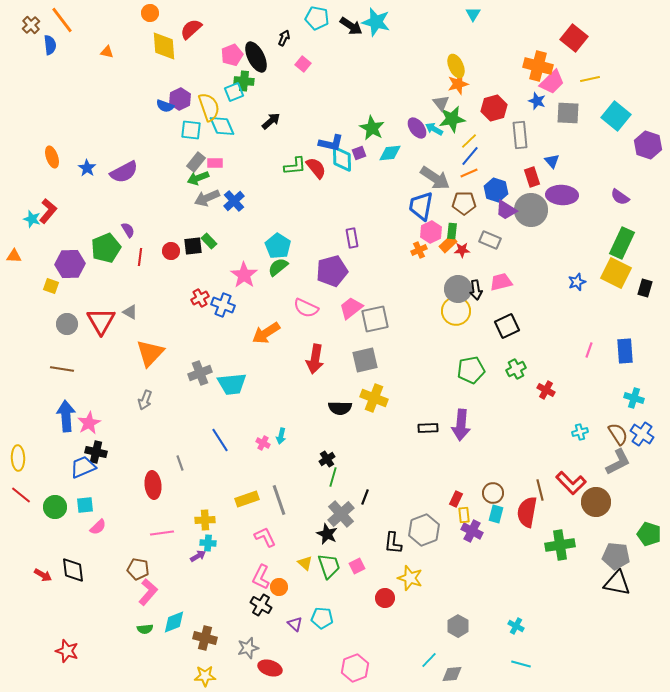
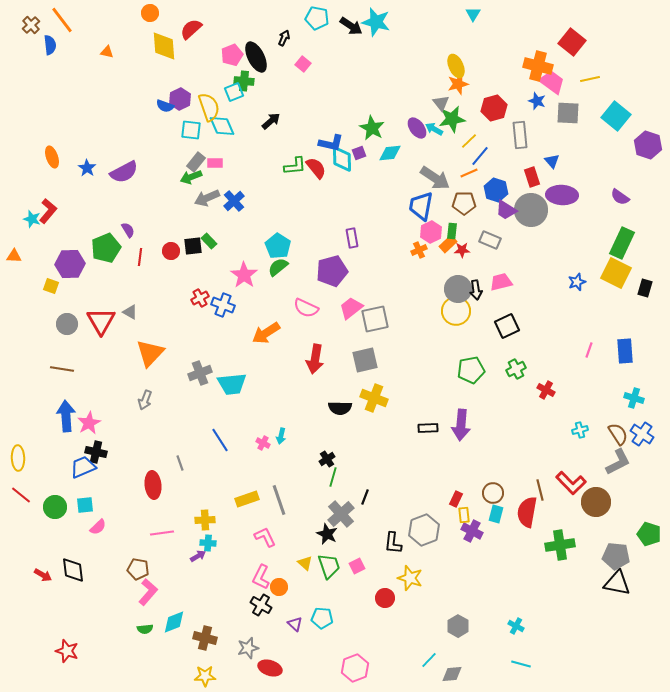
red square at (574, 38): moved 2 px left, 4 px down
pink trapezoid at (552, 82): rotated 100 degrees counterclockwise
blue line at (470, 156): moved 10 px right
green arrow at (198, 178): moved 7 px left, 1 px up
cyan cross at (580, 432): moved 2 px up
